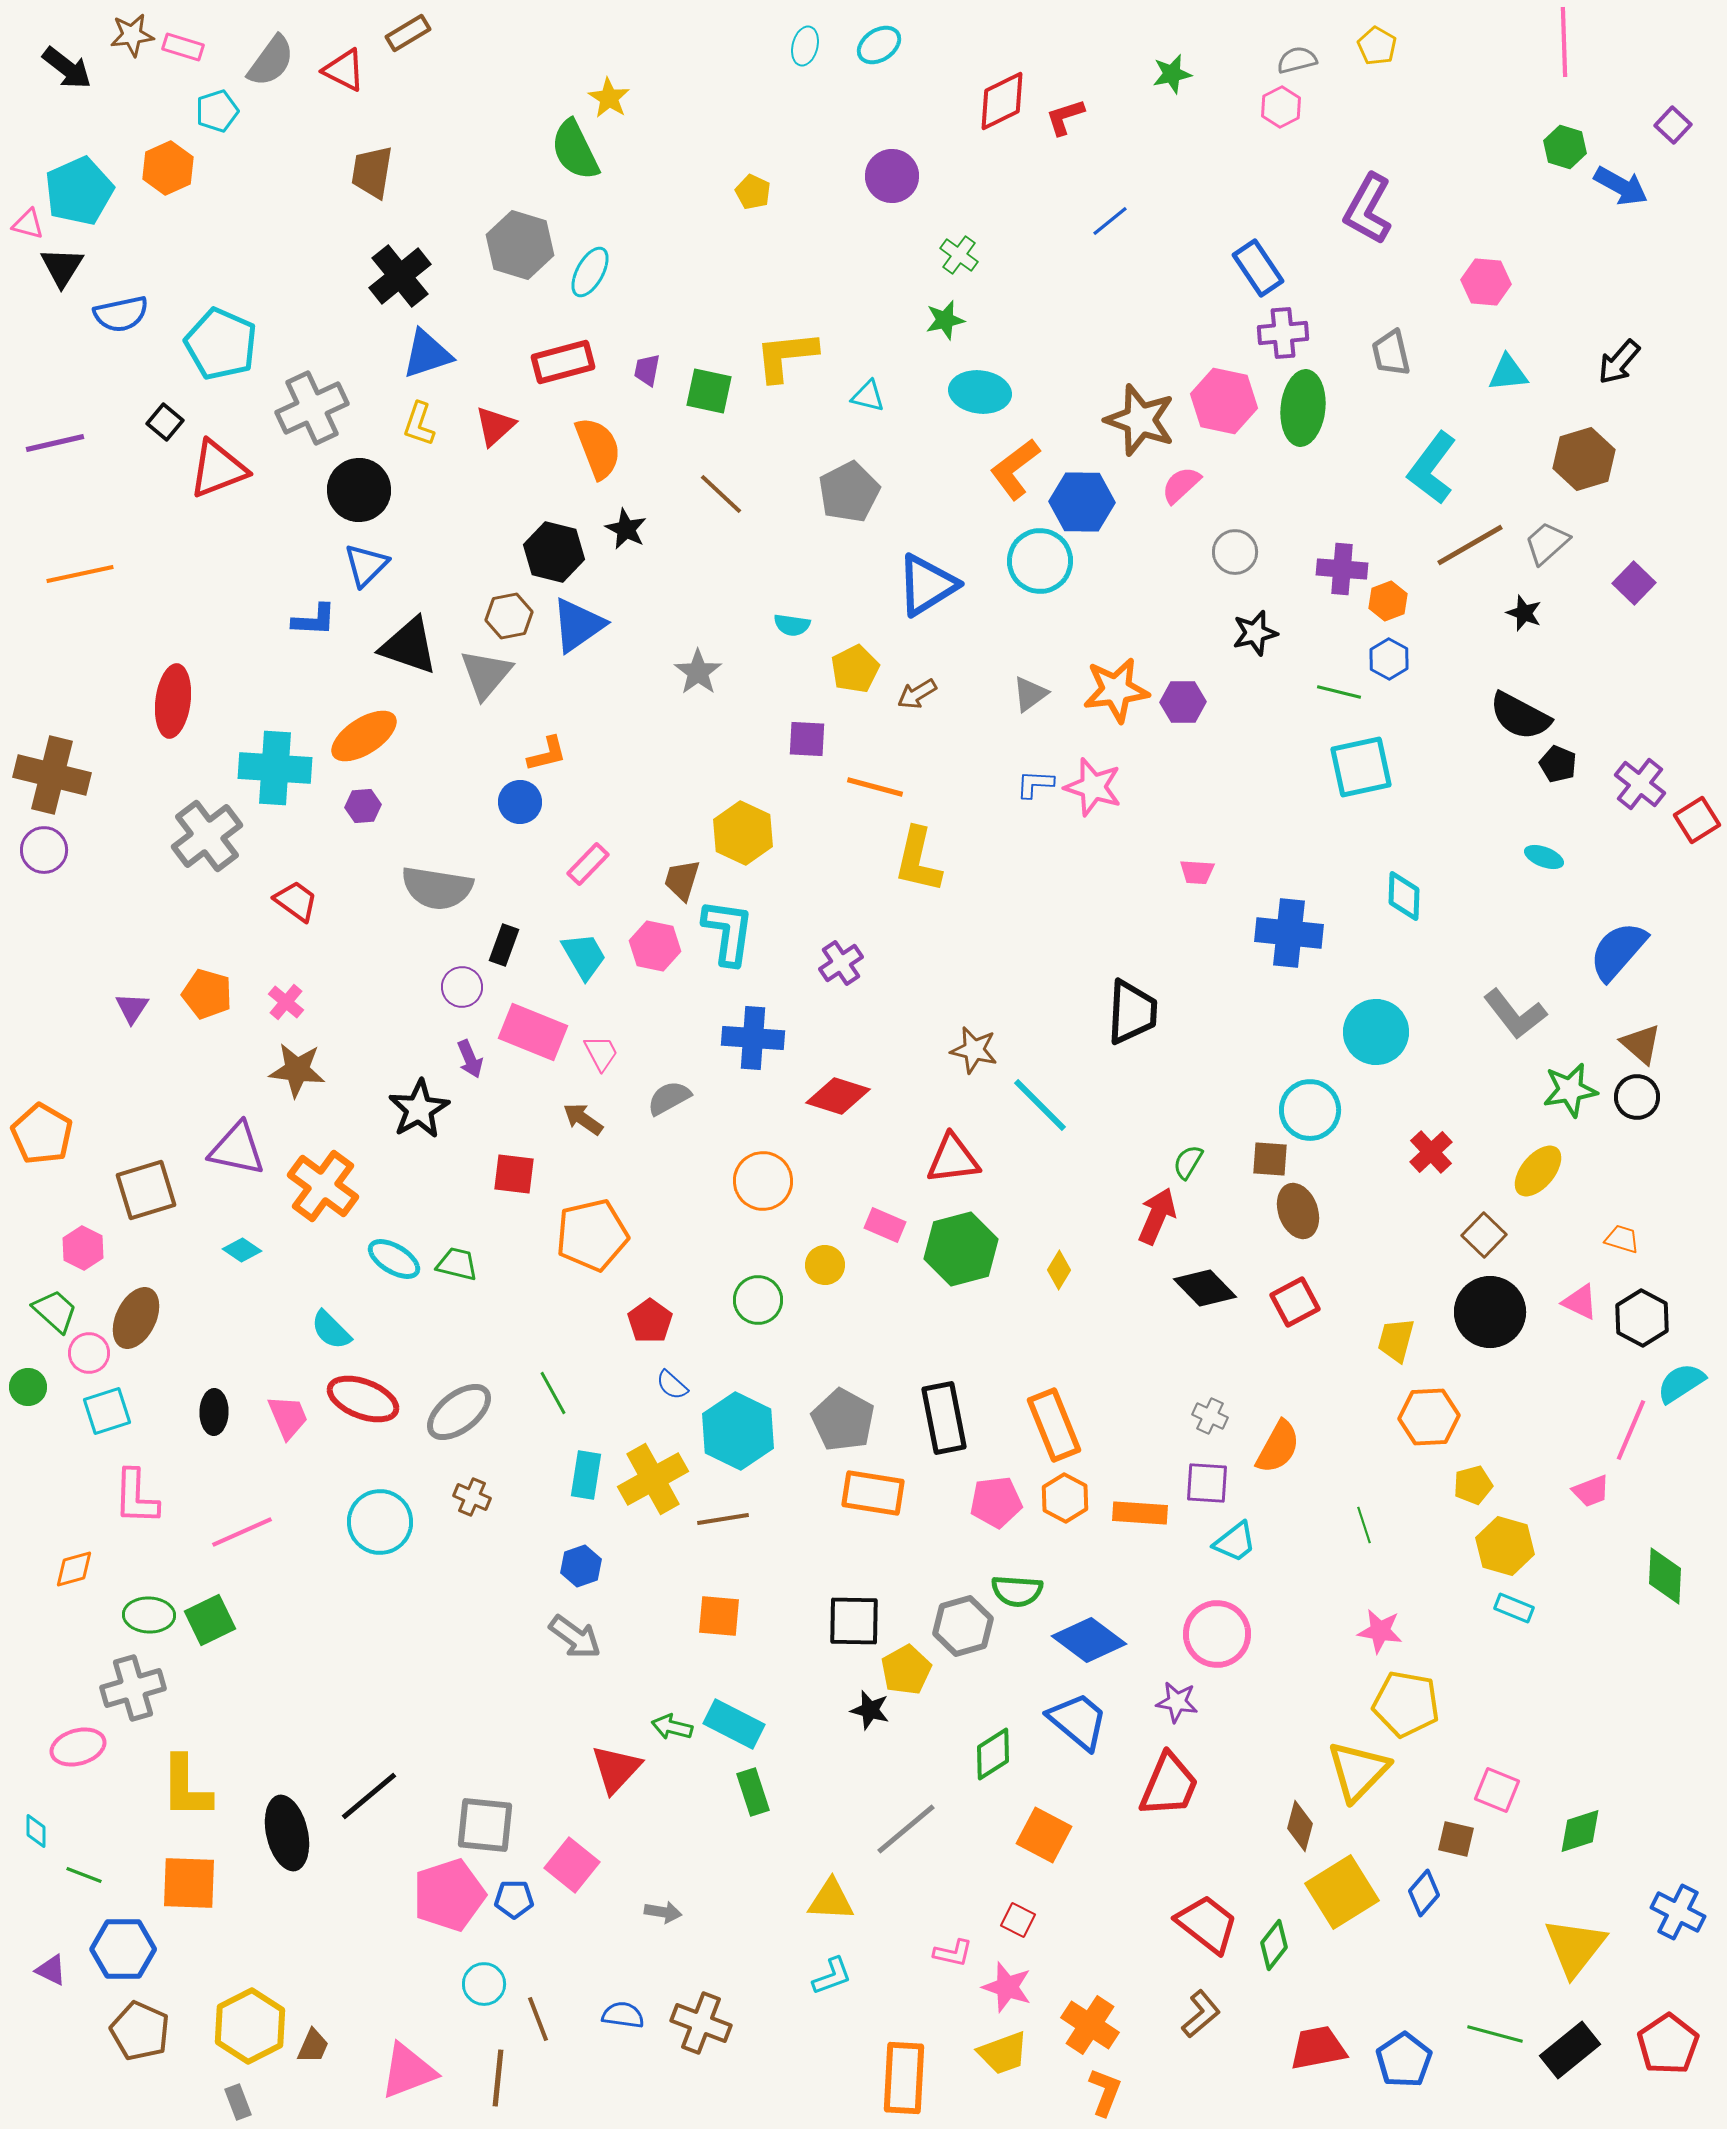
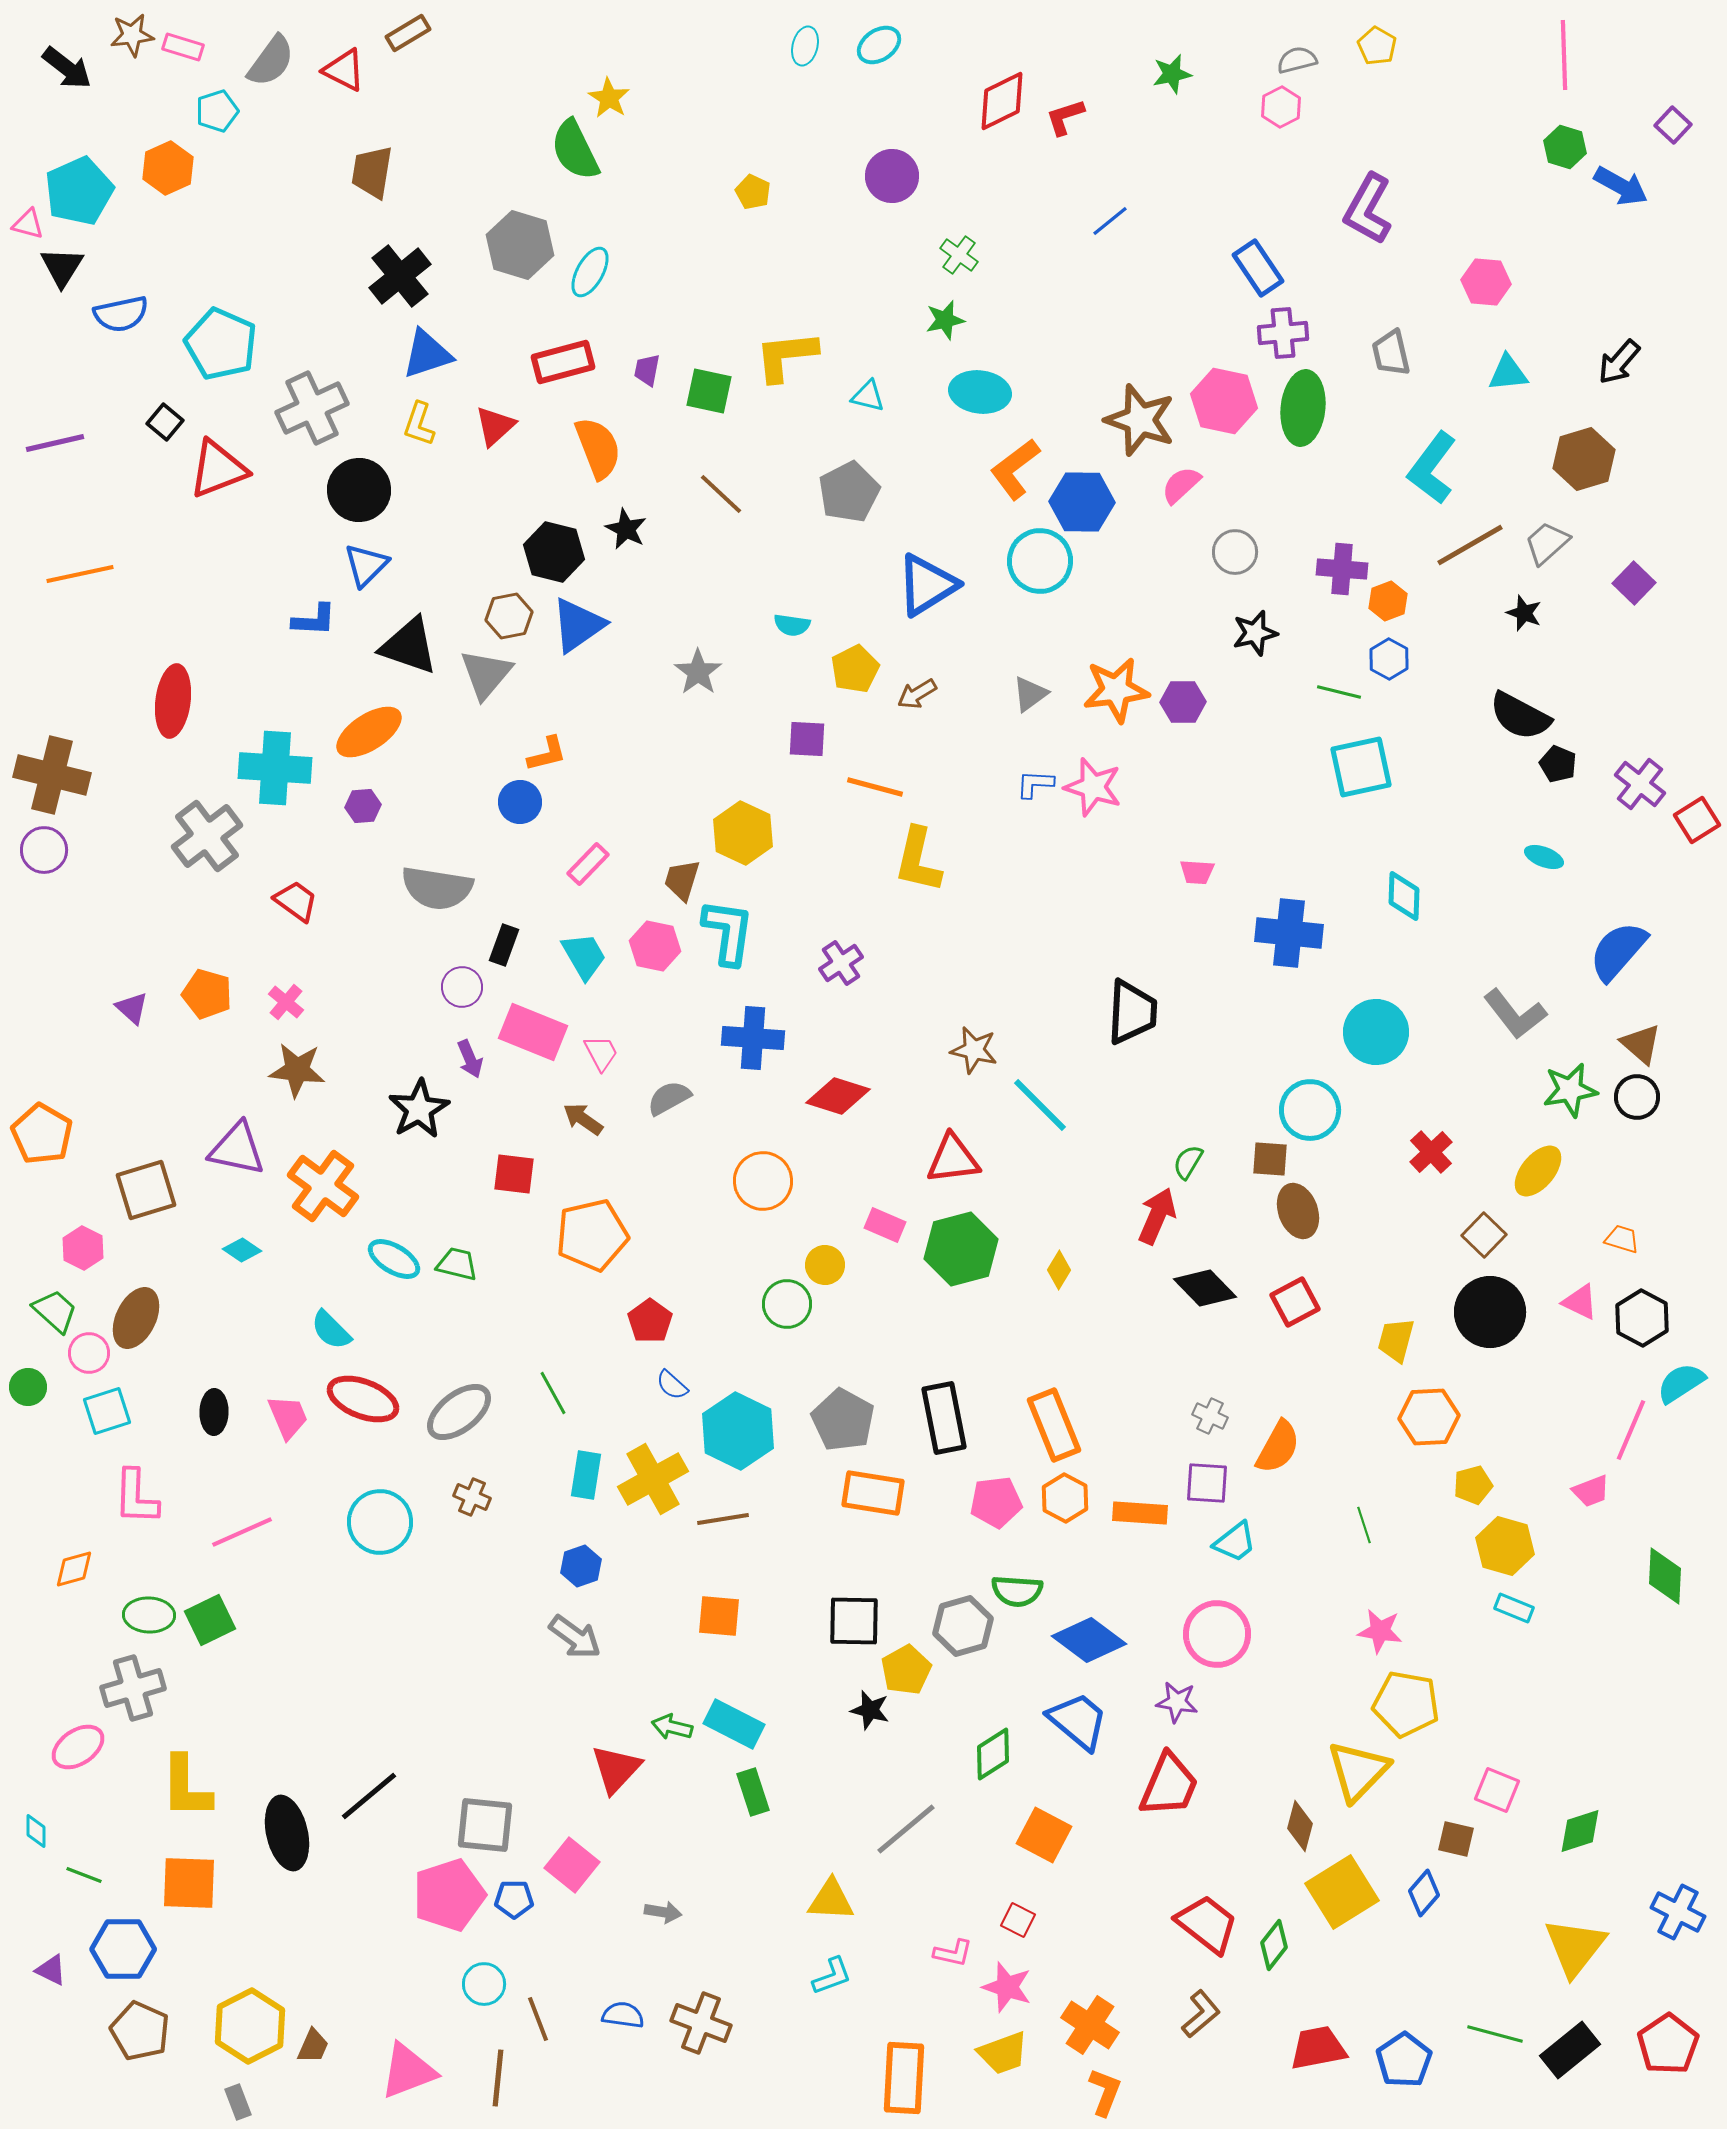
pink line at (1564, 42): moved 13 px down
orange ellipse at (364, 736): moved 5 px right, 4 px up
purple triangle at (132, 1008): rotated 21 degrees counterclockwise
green circle at (758, 1300): moved 29 px right, 4 px down
pink ellipse at (78, 1747): rotated 18 degrees counterclockwise
